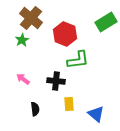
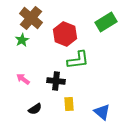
black semicircle: rotated 64 degrees clockwise
blue triangle: moved 6 px right, 2 px up
